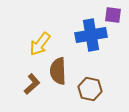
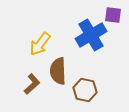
blue cross: rotated 20 degrees counterclockwise
brown hexagon: moved 5 px left, 1 px down
